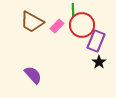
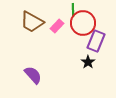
red circle: moved 1 px right, 2 px up
black star: moved 11 px left
